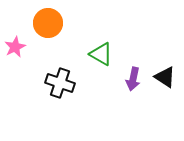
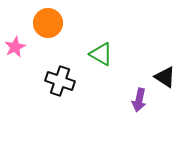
purple arrow: moved 6 px right, 21 px down
black cross: moved 2 px up
